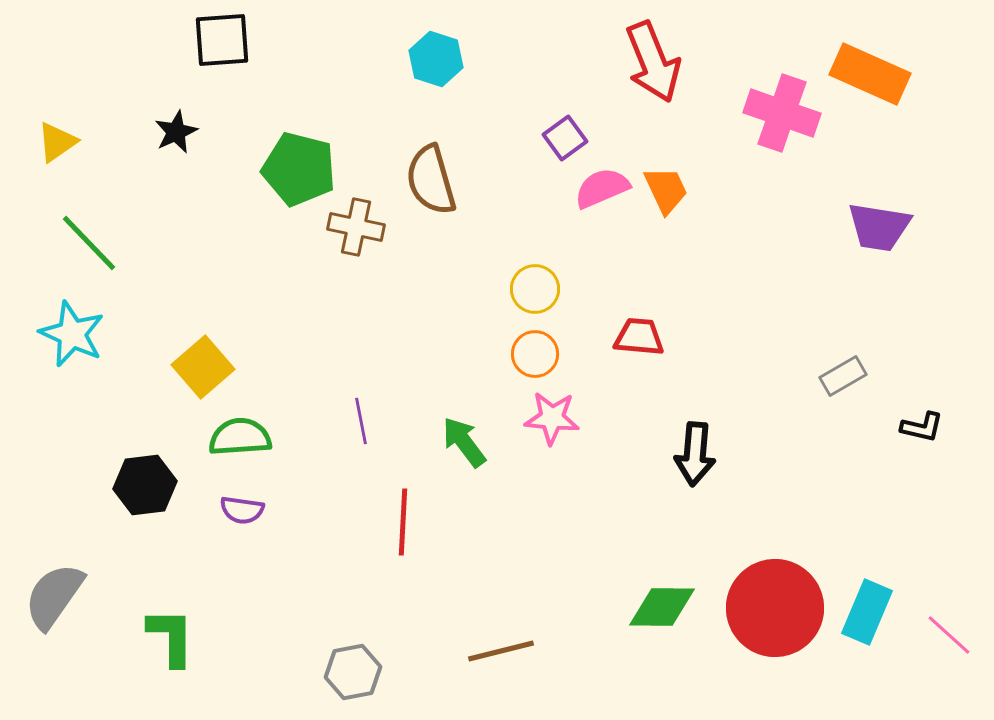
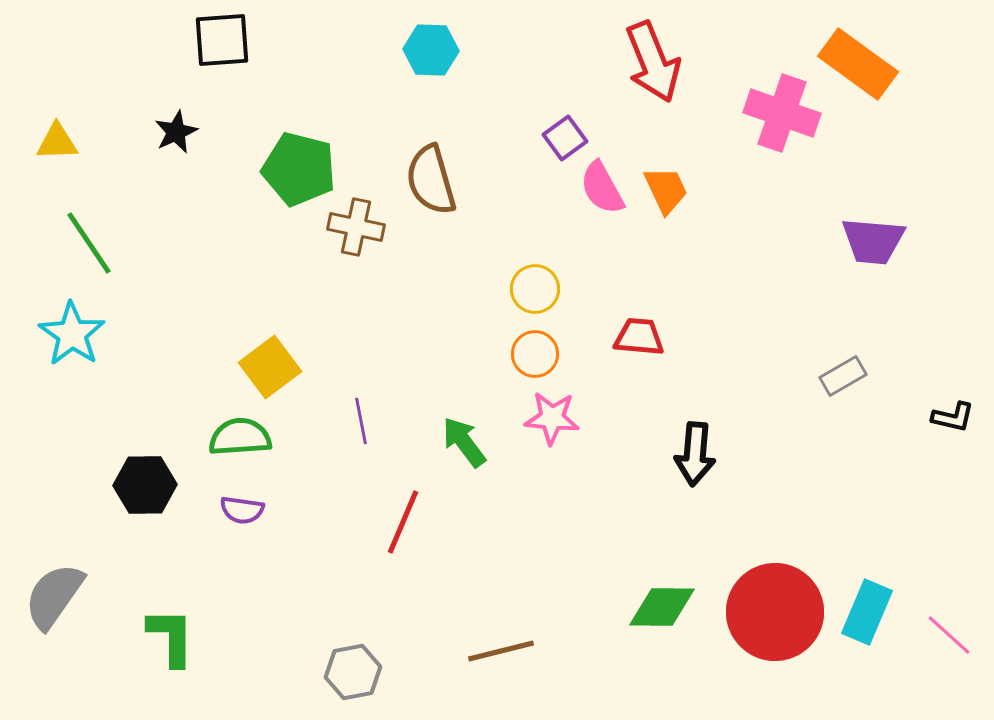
cyan hexagon: moved 5 px left, 9 px up; rotated 16 degrees counterclockwise
orange rectangle: moved 12 px left, 10 px up; rotated 12 degrees clockwise
yellow triangle: rotated 33 degrees clockwise
pink semicircle: rotated 96 degrees counterclockwise
purple trapezoid: moved 6 px left, 14 px down; rotated 4 degrees counterclockwise
green line: rotated 10 degrees clockwise
cyan star: rotated 10 degrees clockwise
yellow square: moved 67 px right; rotated 4 degrees clockwise
black L-shape: moved 31 px right, 10 px up
black hexagon: rotated 6 degrees clockwise
red line: rotated 20 degrees clockwise
red circle: moved 4 px down
